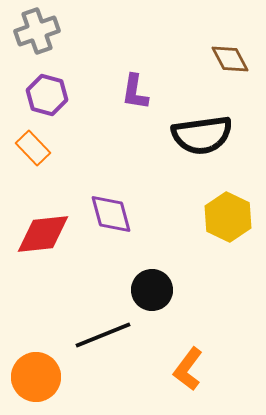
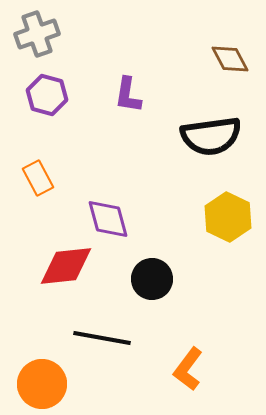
gray cross: moved 3 px down
purple L-shape: moved 7 px left, 3 px down
black semicircle: moved 9 px right, 1 px down
orange rectangle: moved 5 px right, 30 px down; rotated 16 degrees clockwise
purple diamond: moved 3 px left, 5 px down
red diamond: moved 23 px right, 32 px down
black circle: moved 11 px up
black line: moved 1 px left, 3 px down; rotated 32 degrees clockwise
orange circle: moved 6 px right, 7 px down
